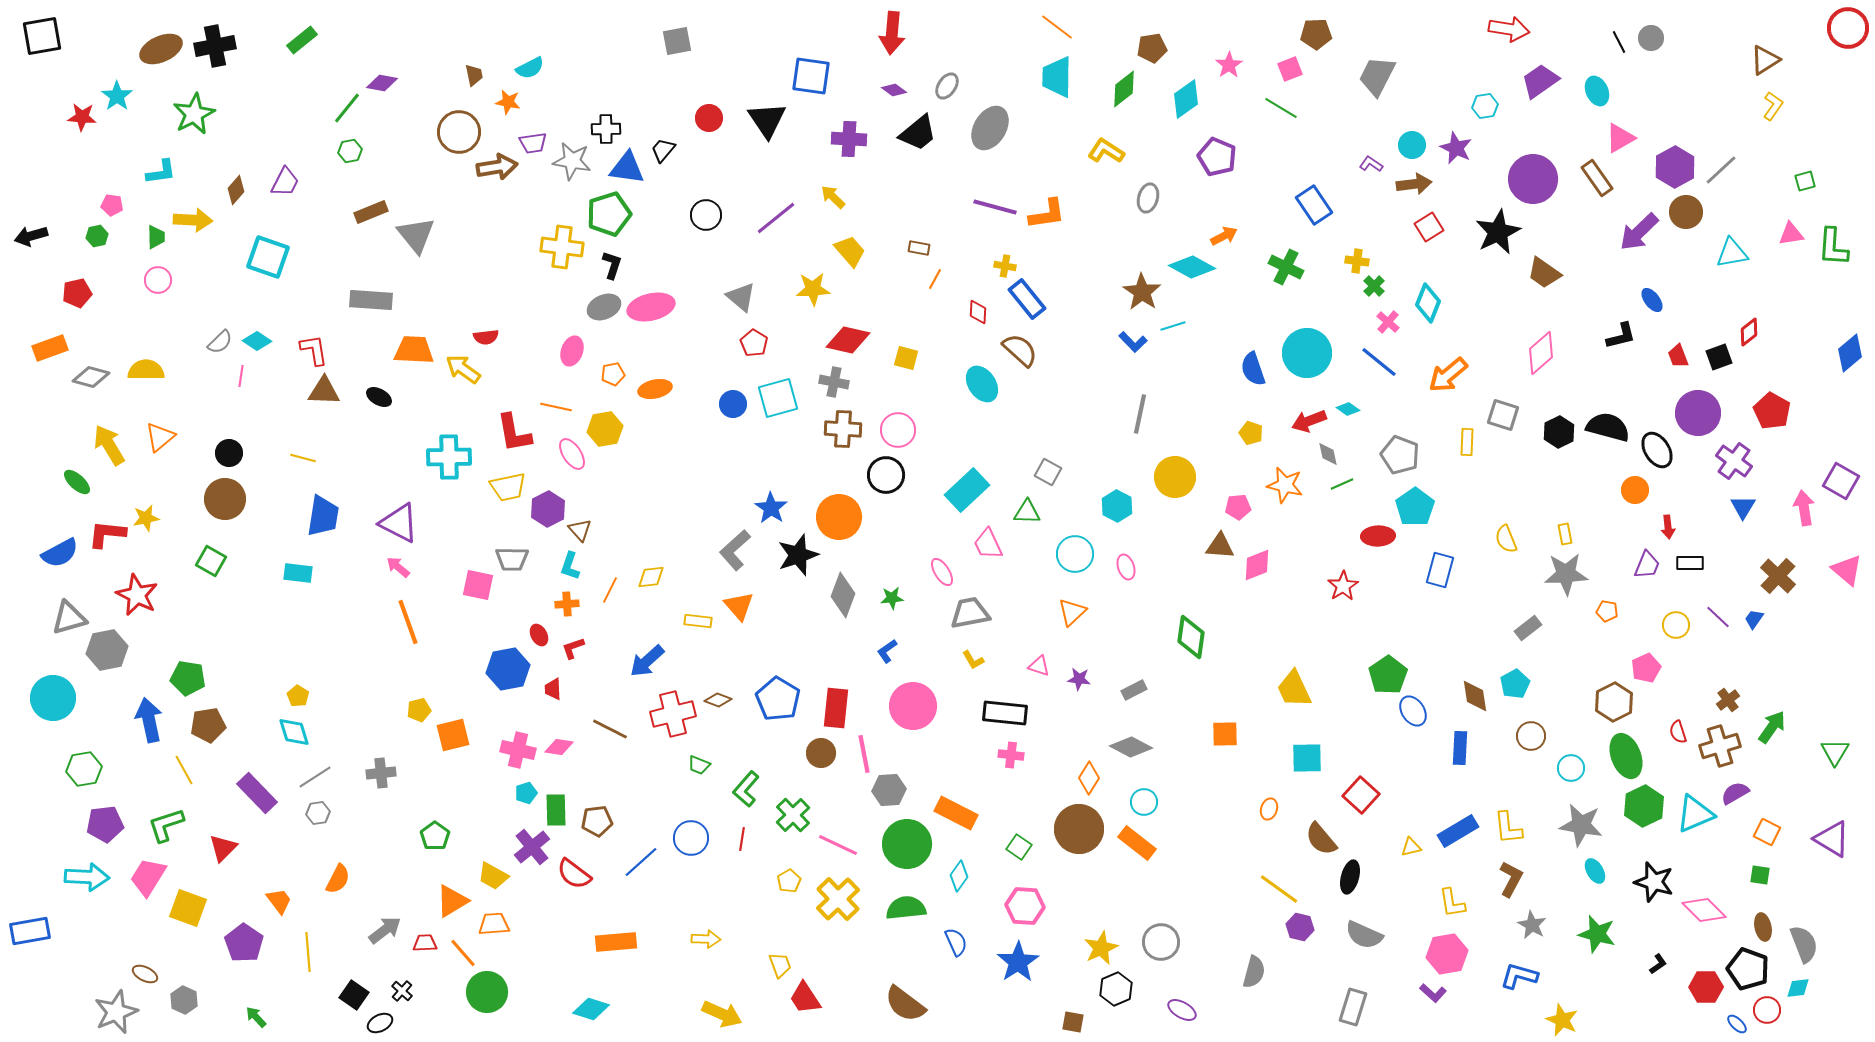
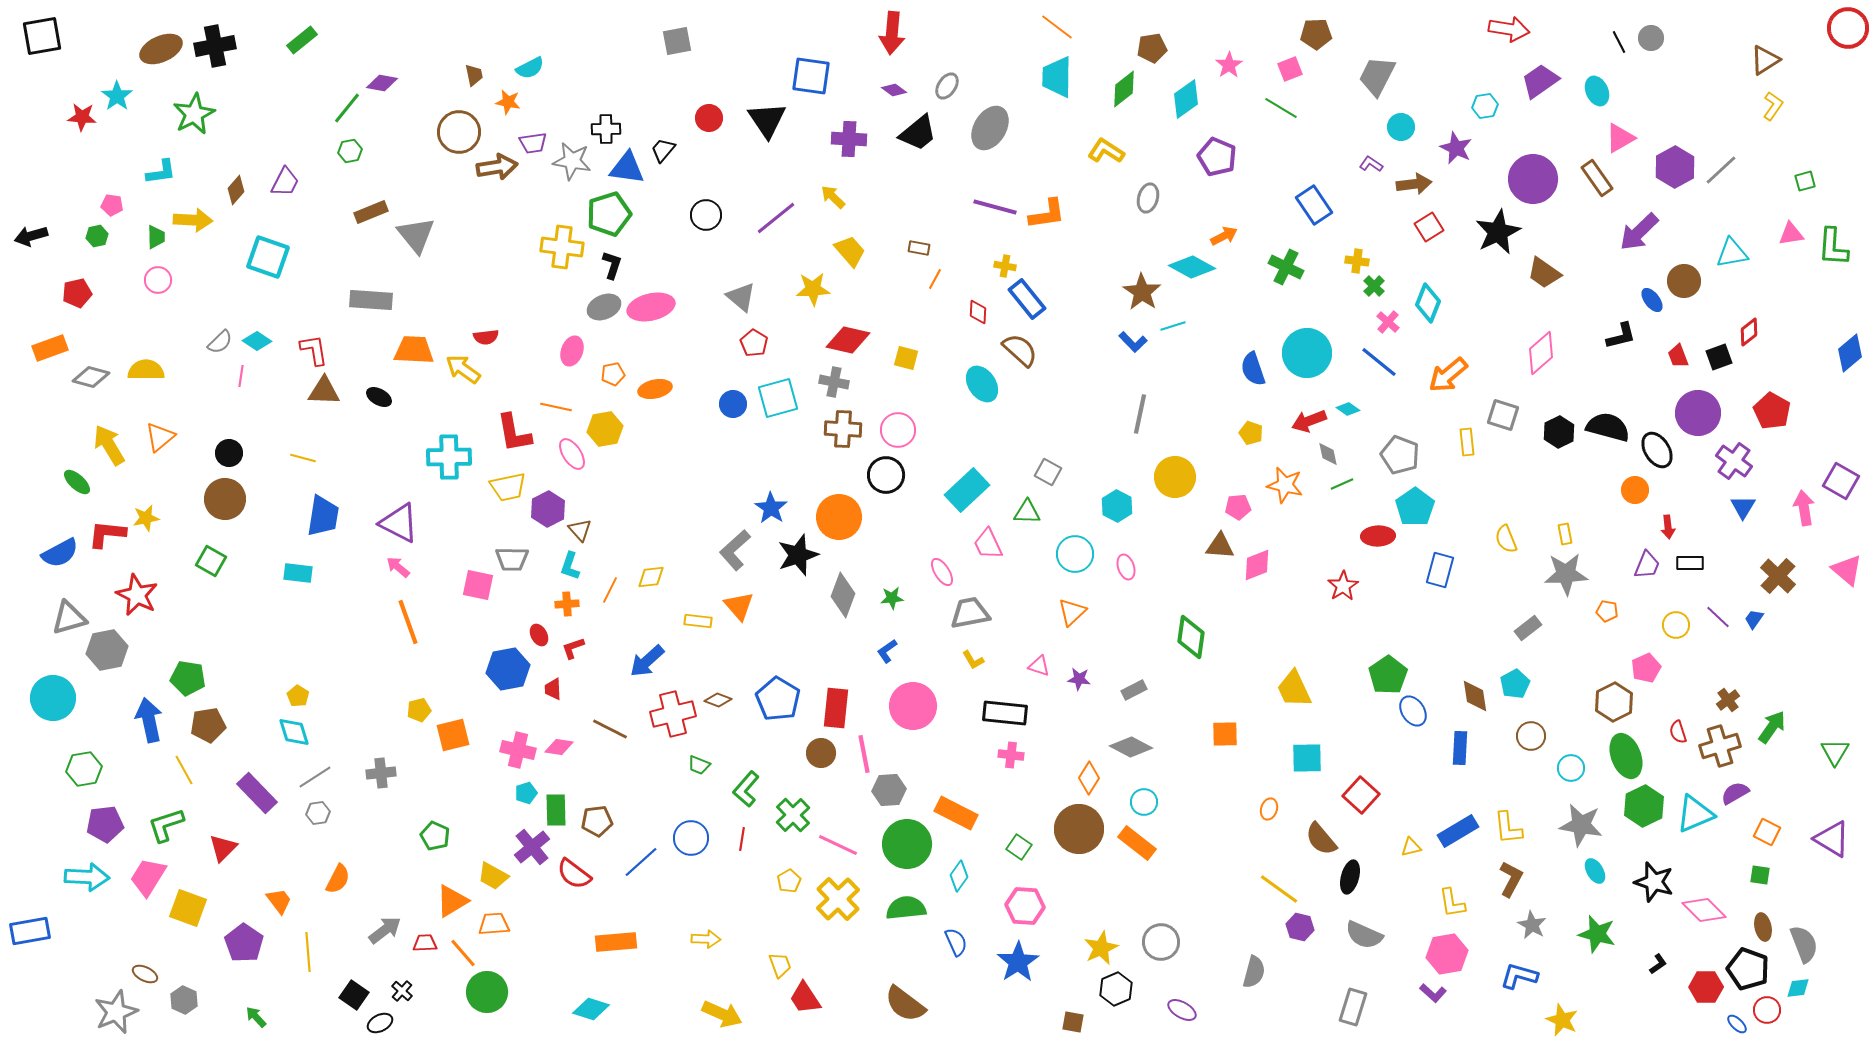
cyan circle at (1412, 145): moved 11 px left, 18 px up
brown circle at (1686, 212): moved 2 px left, 69 px down
yellow rectangle at (1467, 442): rotated 8 degrees counterclockwise
green pentagon at (435, 836): rotated 12 degrees counterclockwise
